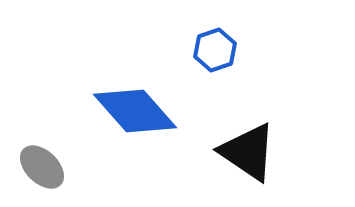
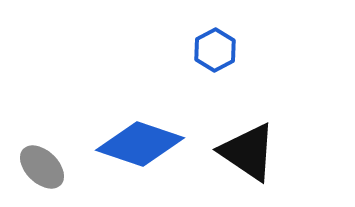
blue hexagon: rotated 9 degrees counterclockwise
blue diamond: moved 5 px right, 33 px down; rotated 30 degrees counterclockwise
